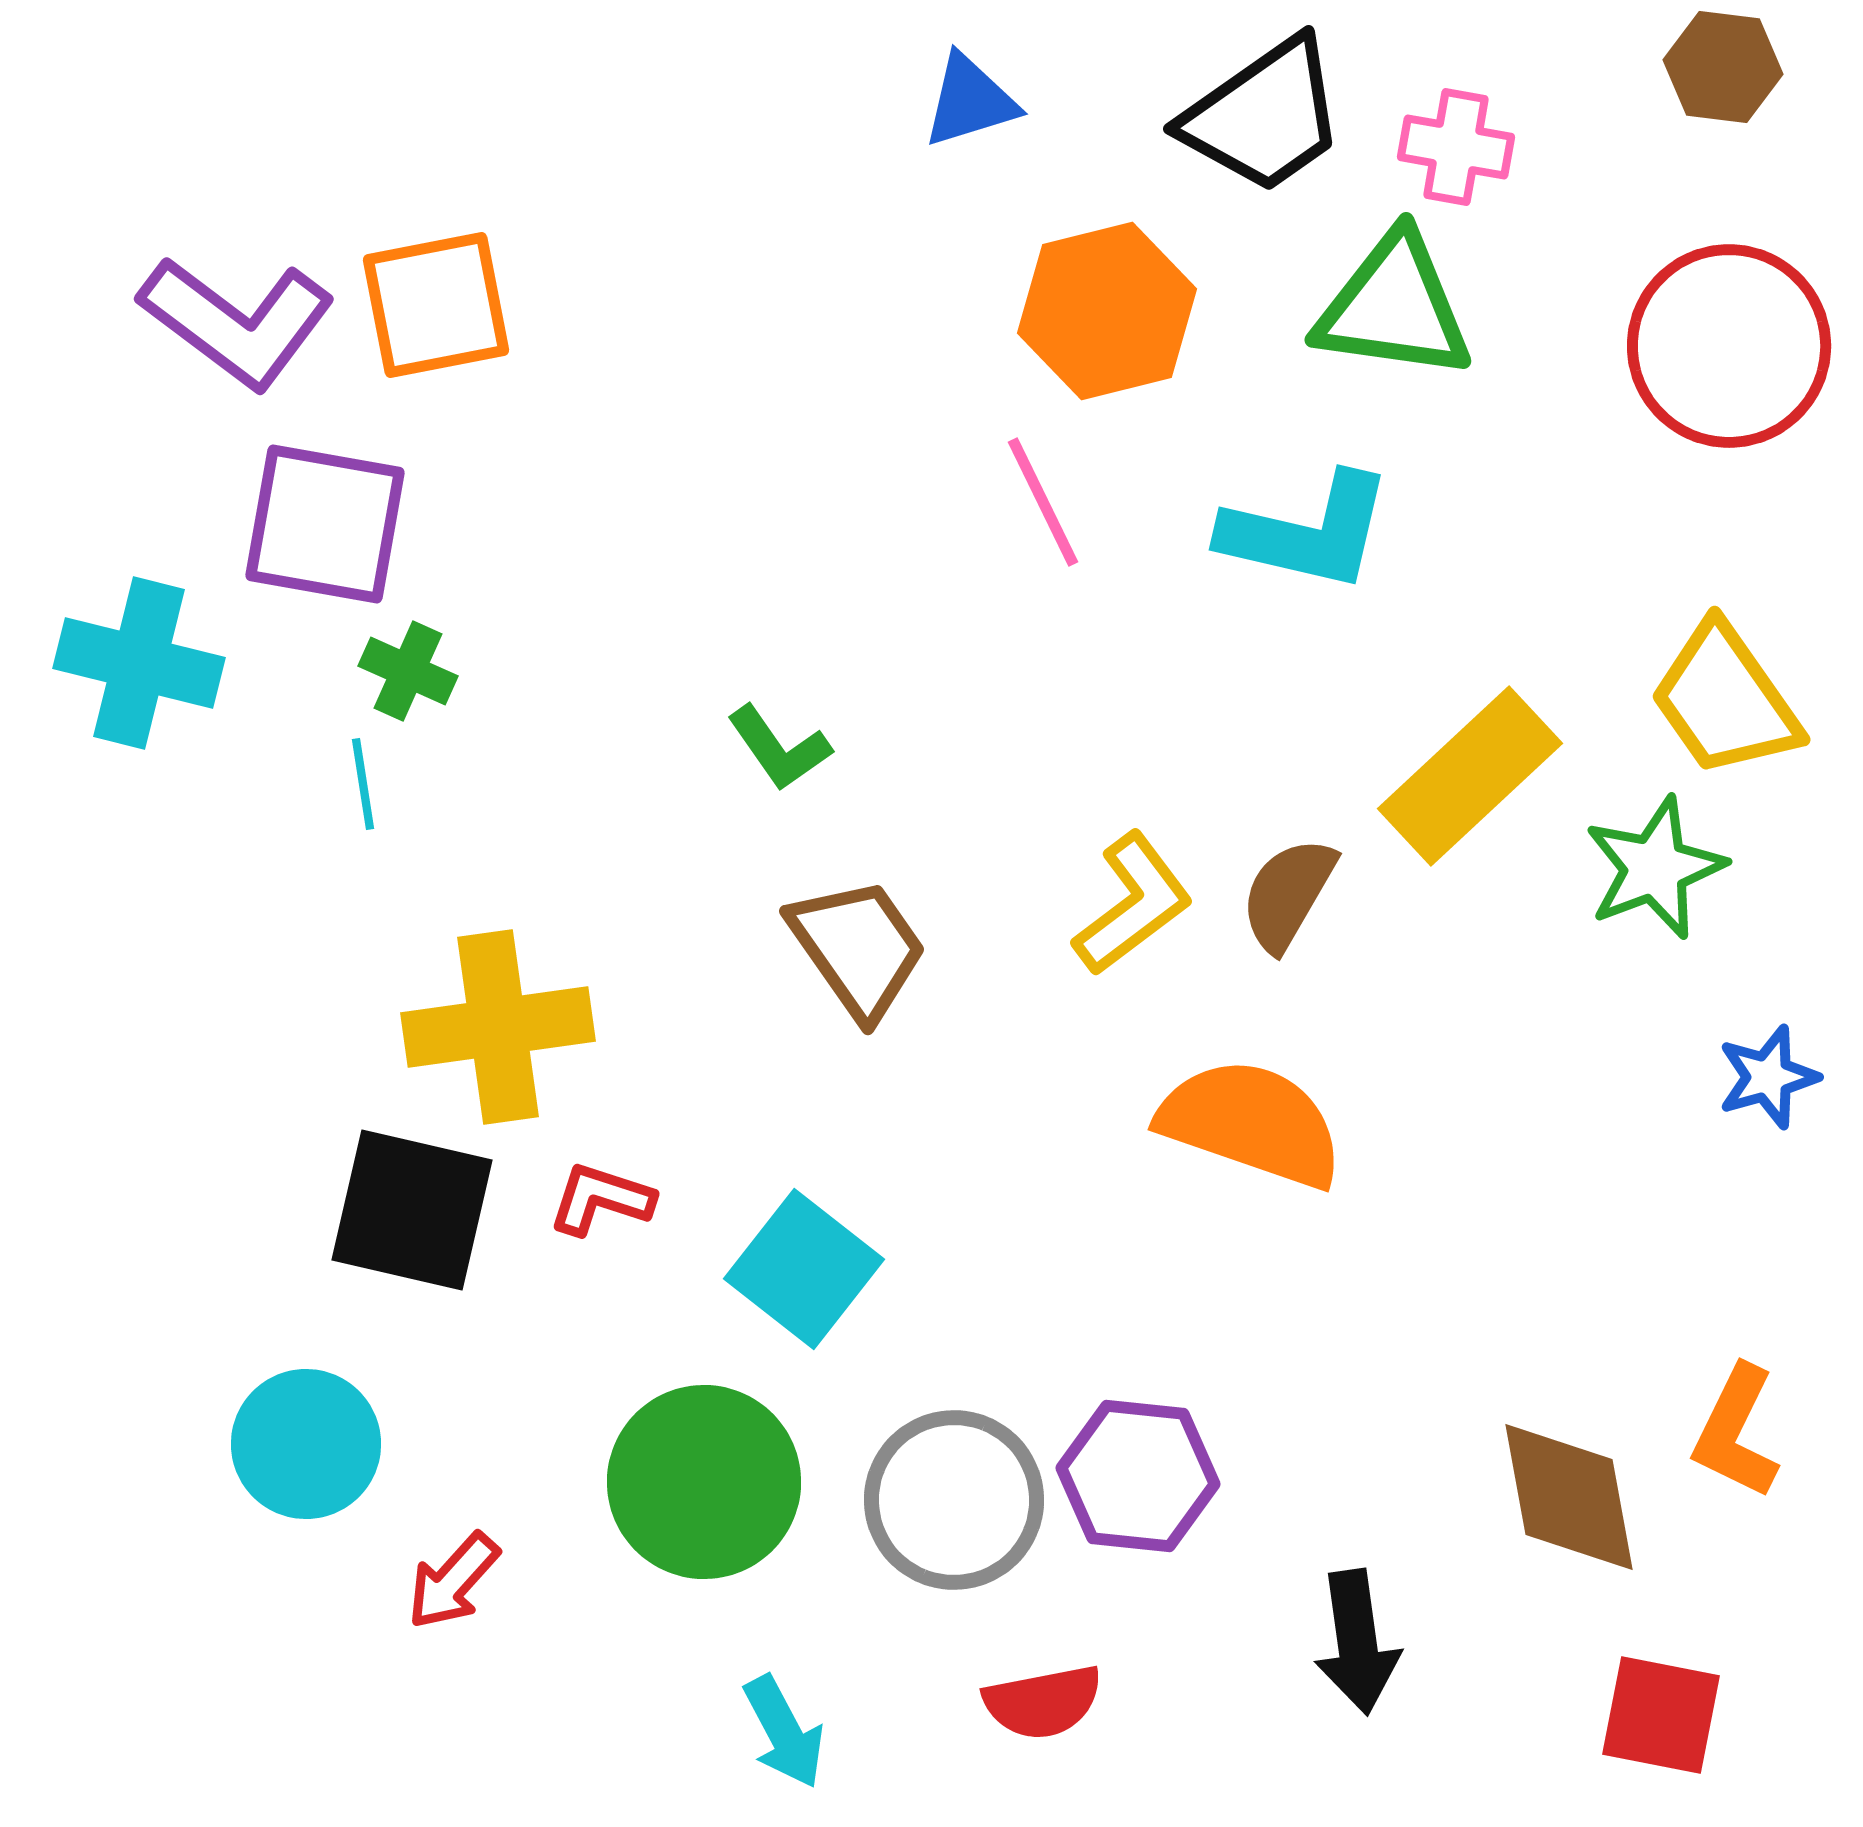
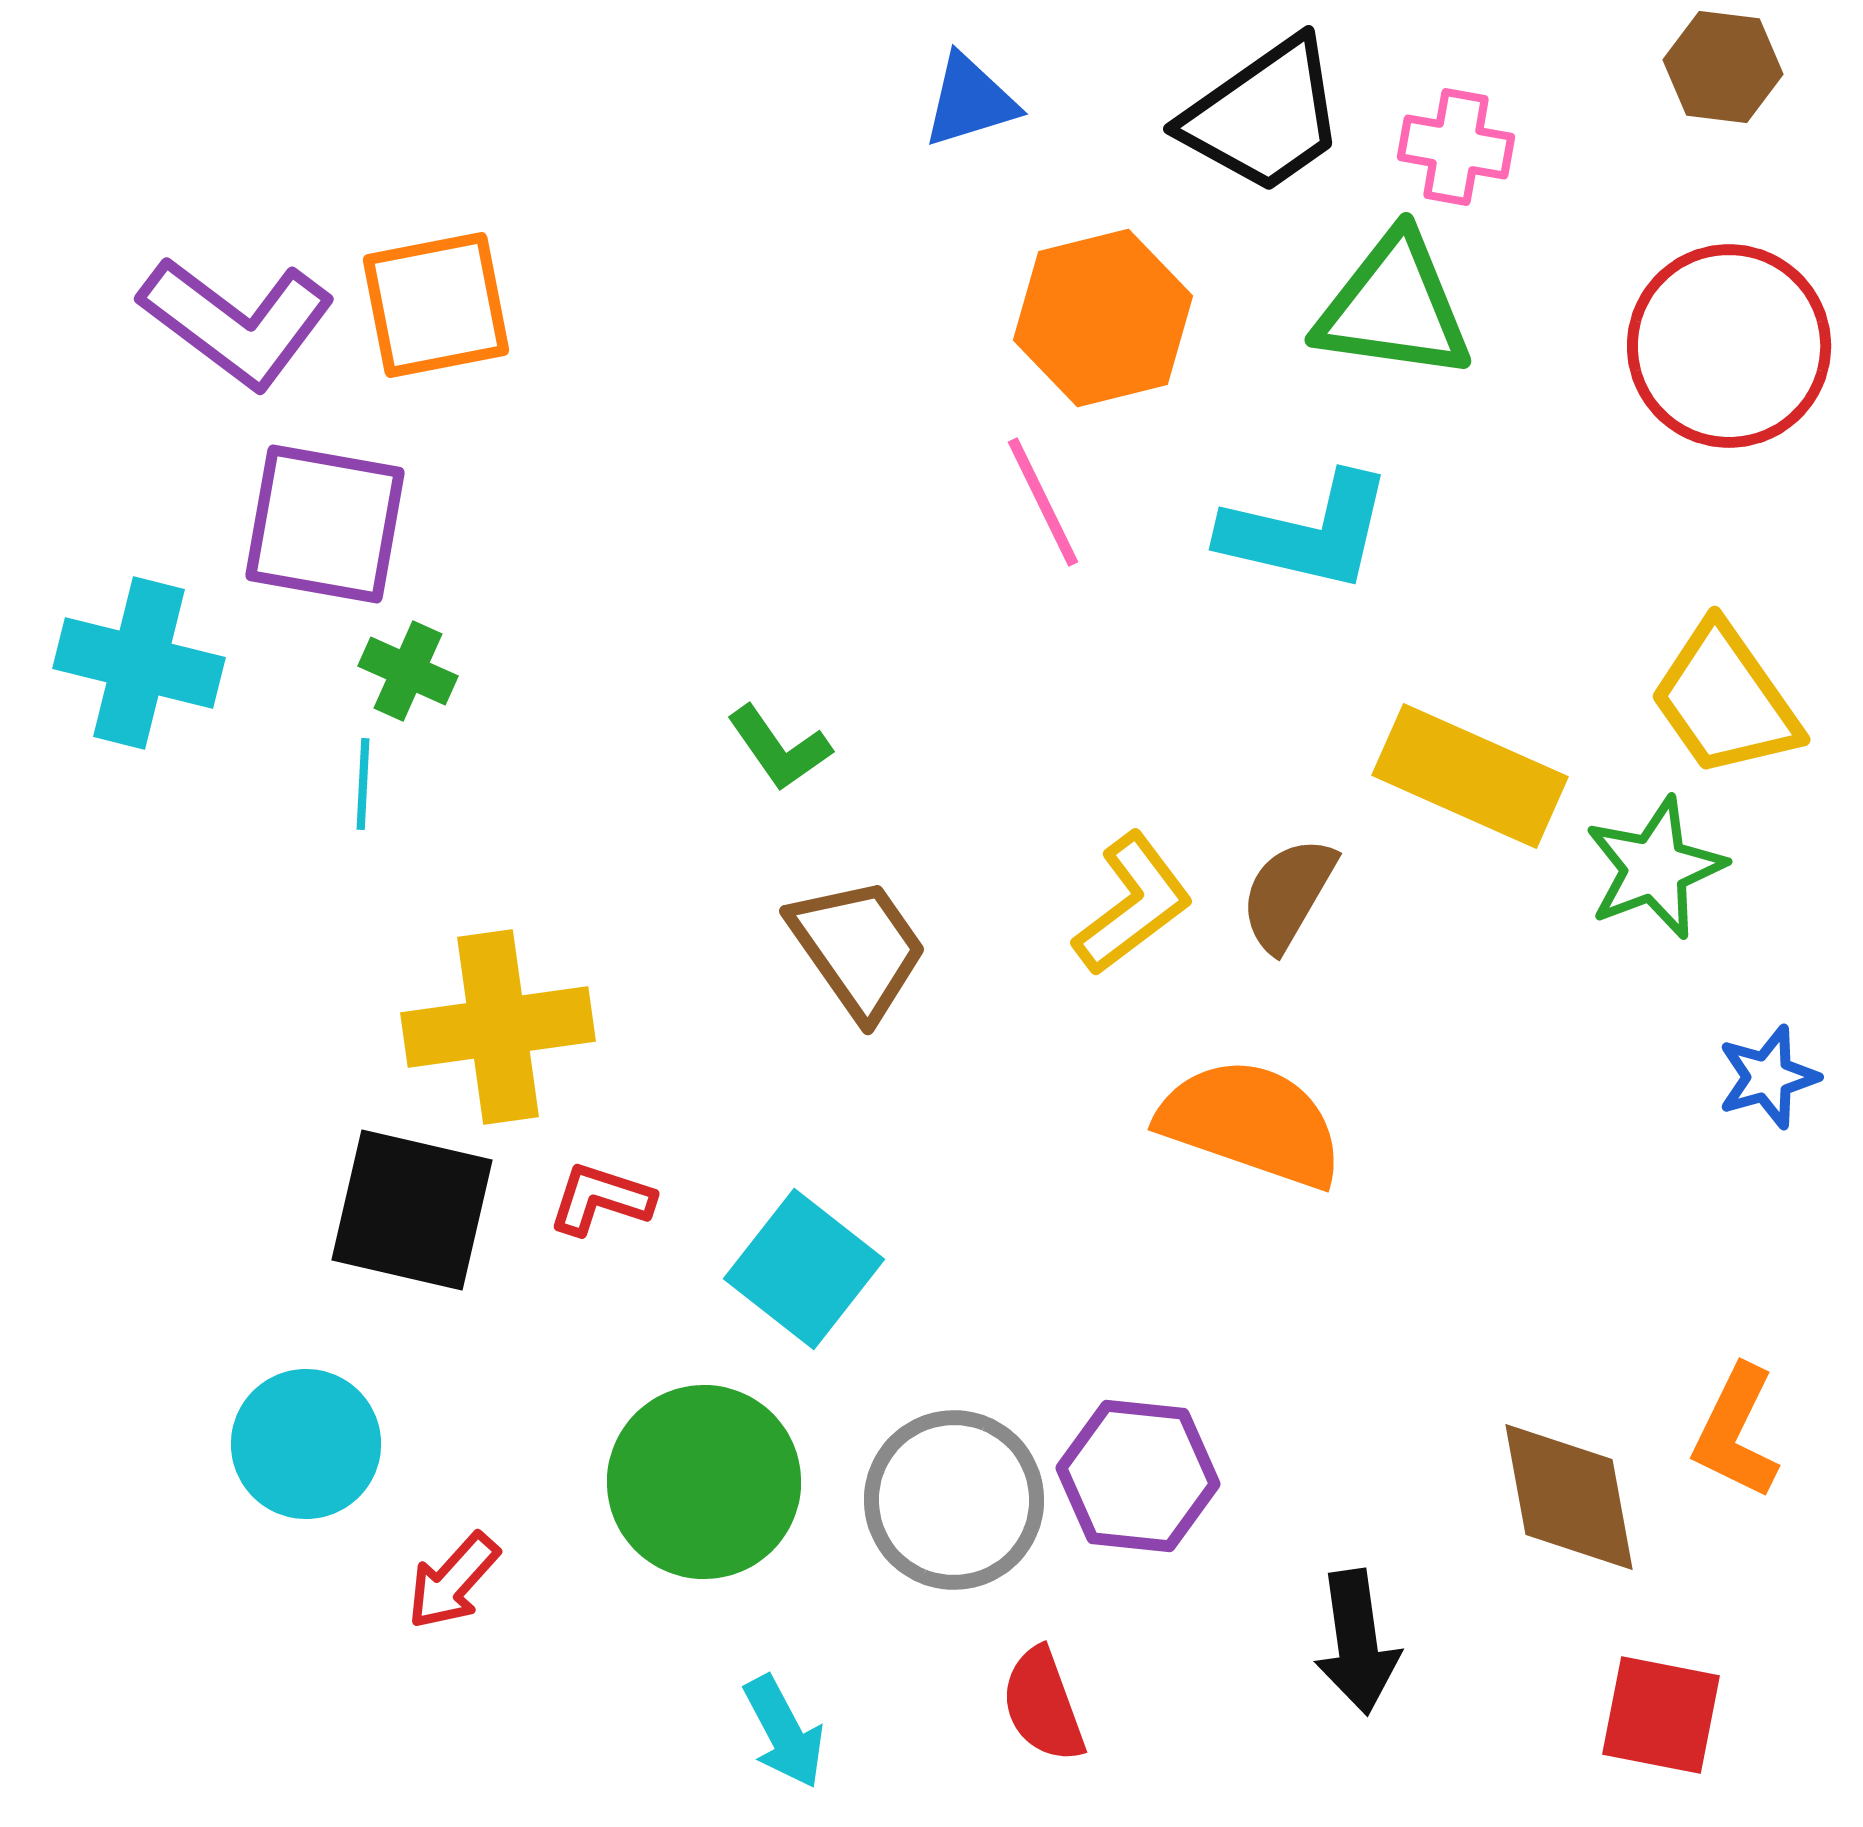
orange hexagon: moved 4 px left, 7 px down
yellow rectangle: rotated 67 degrees clockwise
cyan line: rotated 12 degrees clockwise
red semicircle: moved 3 px down; rotated 81 degrees clockwise
